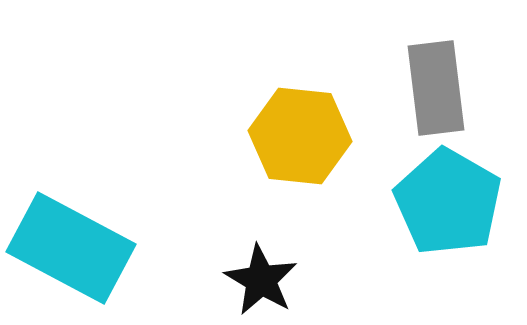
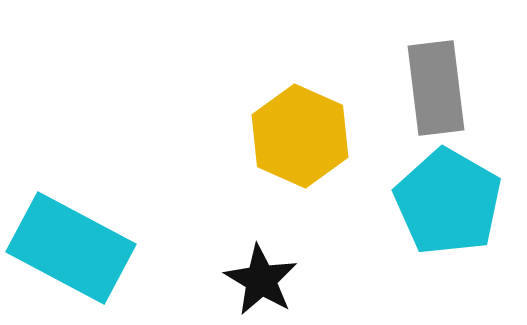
yellow hexagon: rotated 18 degrees clockwise
